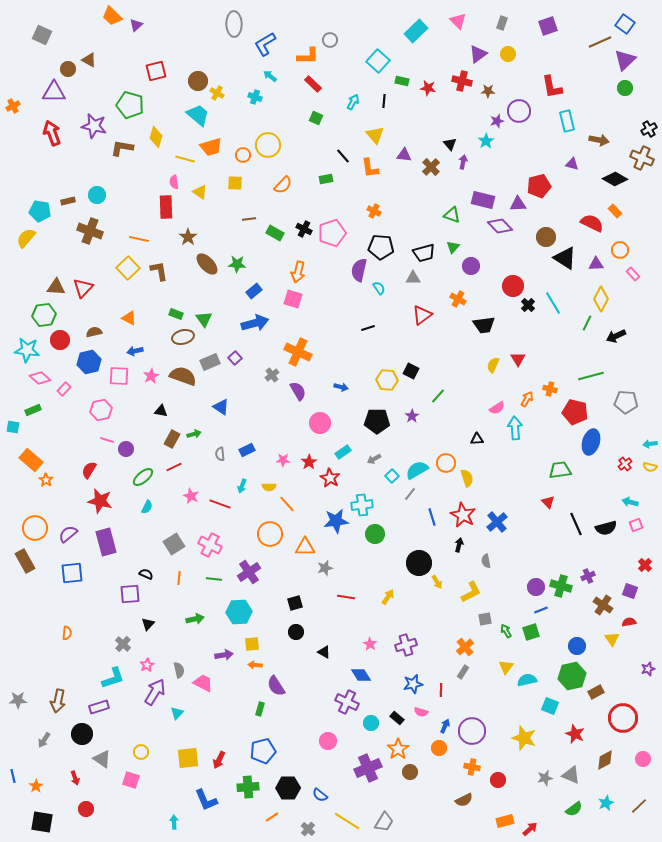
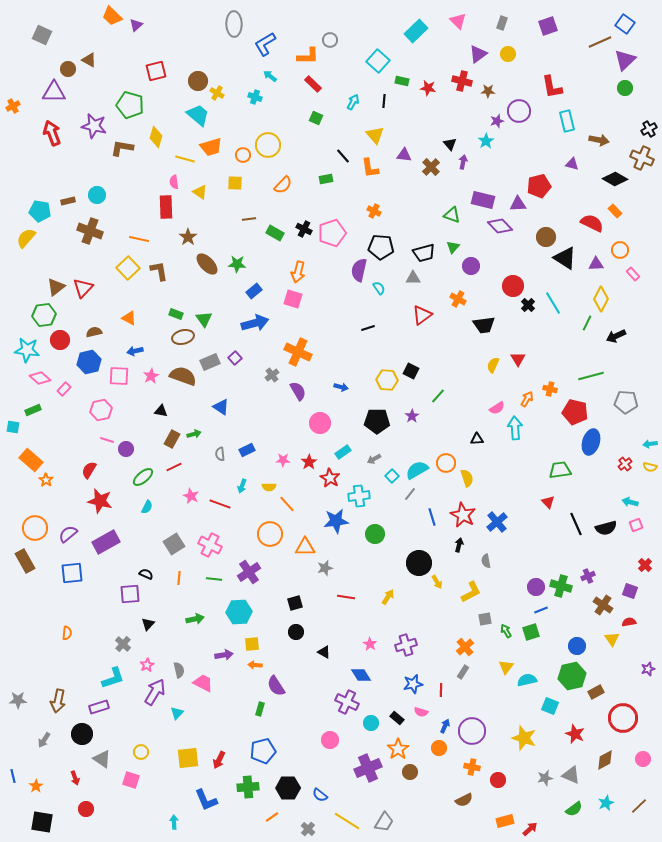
brown triangle at (56, 287): rotated 42 degrees counterclockwise
cyan cross at (362, 505): moved 3 px left, 9 px up
purple rectangle at (106, 542): rotated 76 degrees clockwise
pink circle at (328, 741): moved 2 px right, 1 px up
